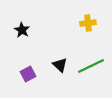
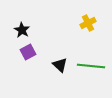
yellow cross: rotated 21 degrees counterclockwise
green line: rotated 32 degrees clockwise
purple square: moved 22 px up
